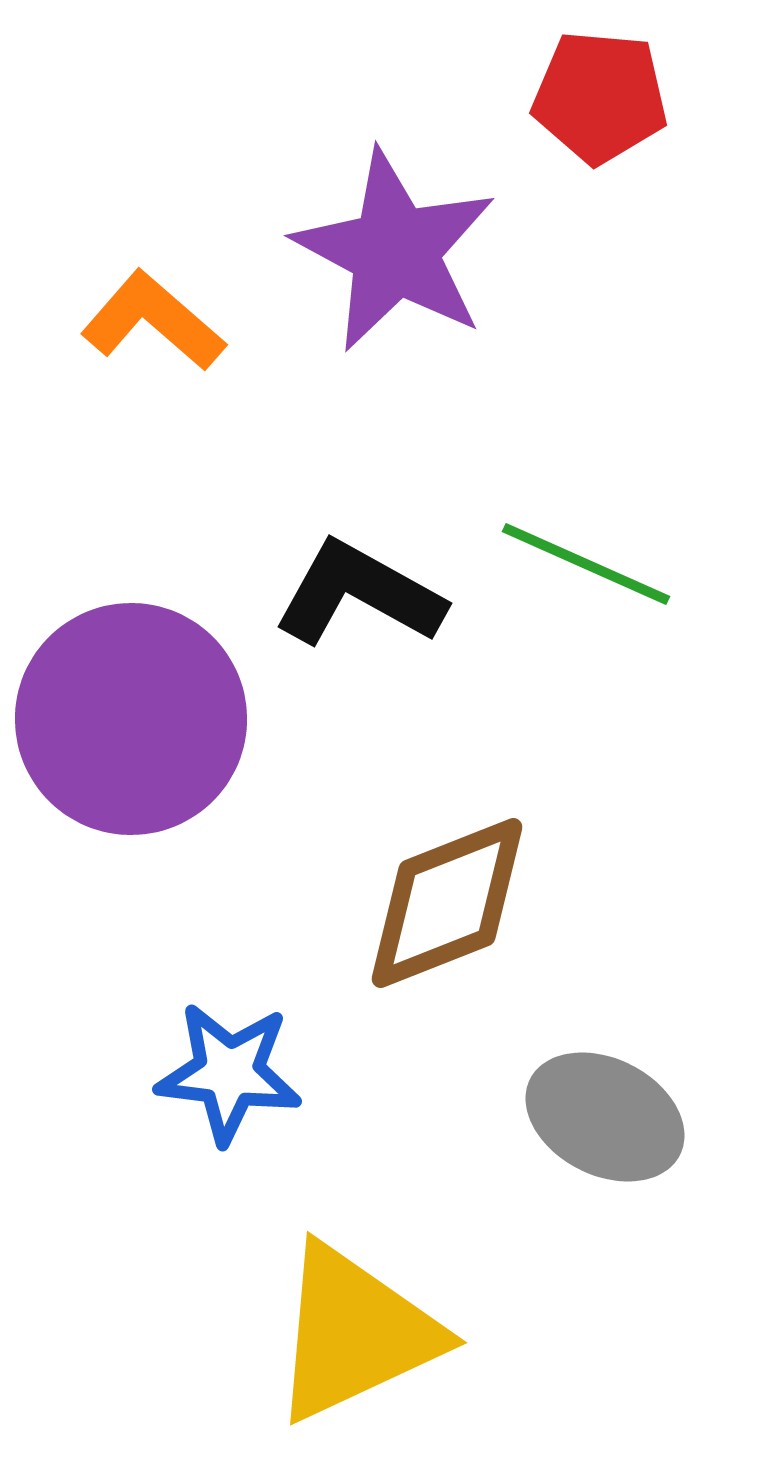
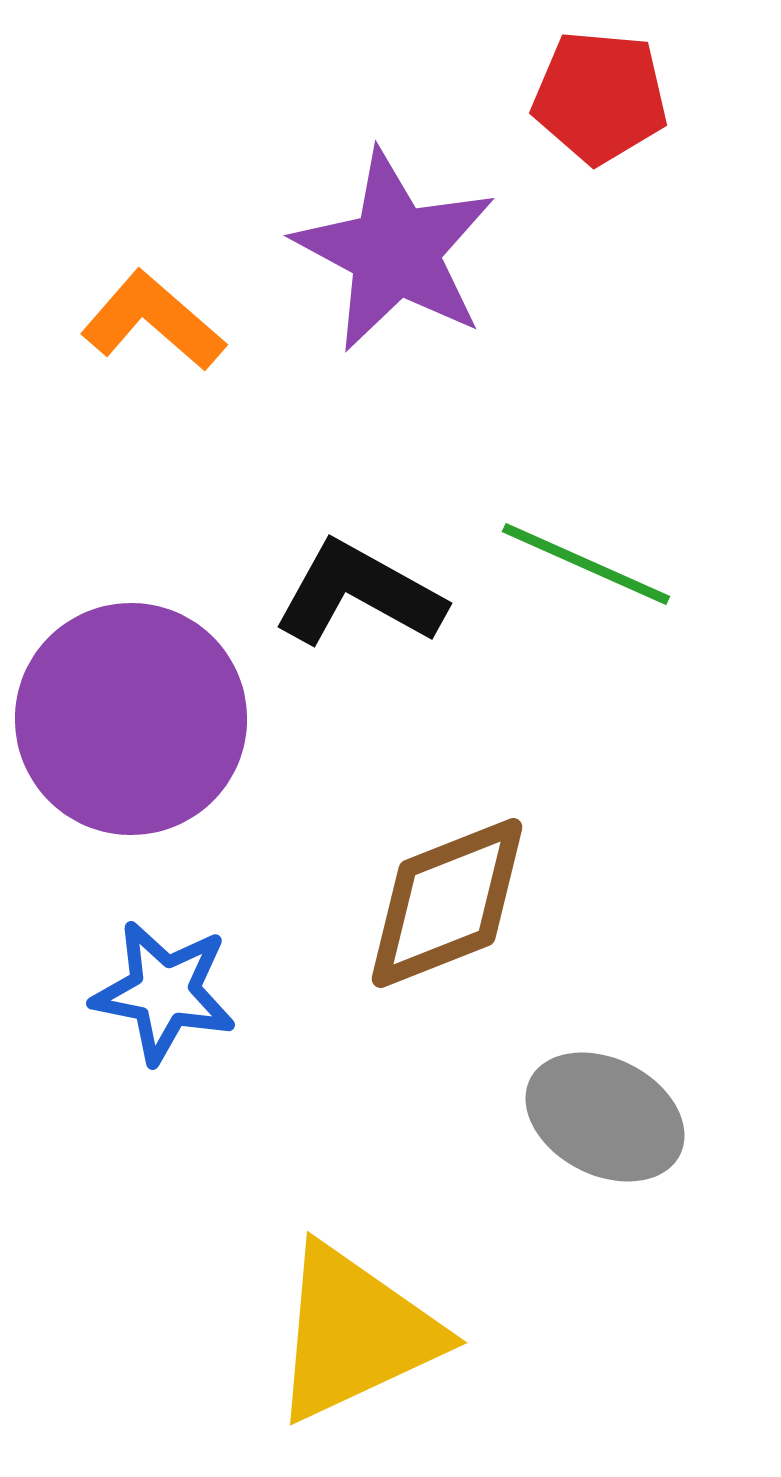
blue star: moved 65 px left, 81 px up; rotated 4 degrees clockwise
